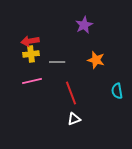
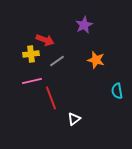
red arrow: moved 15 px right, 1 px up; rotated 150 degrees counterclockwise
gray line: moved 1 px up; rotated 35 degrees counterclockwise
red line: moved 20 px left, 5 px down
white triangle: rotated 16 degrees counterclockwise
